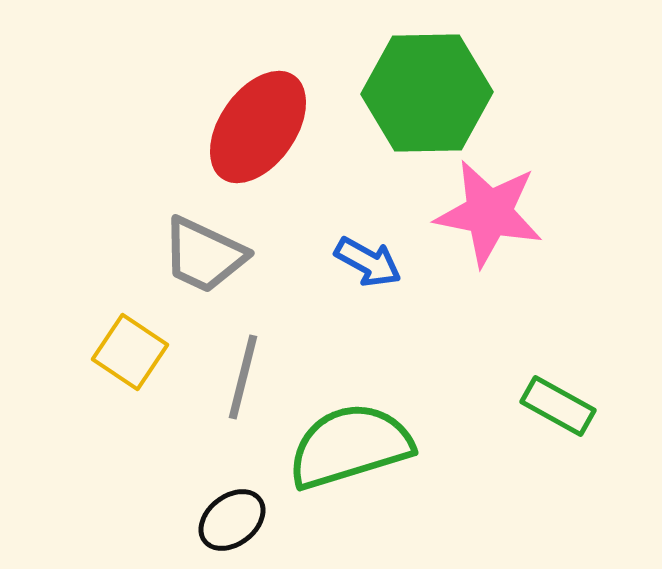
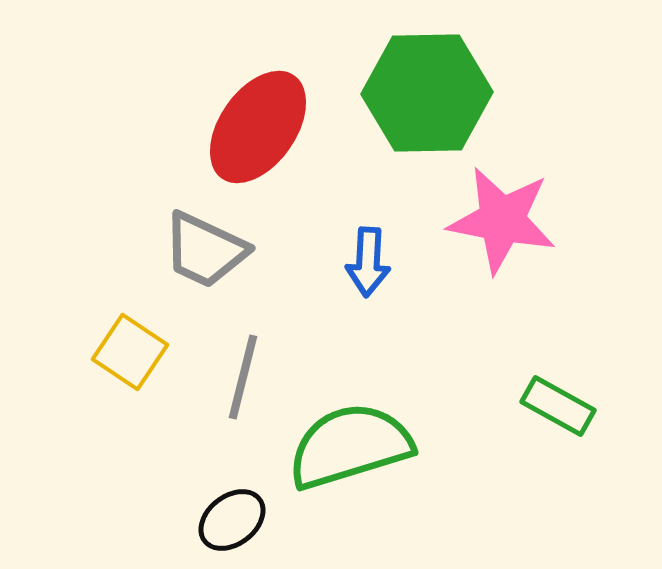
pink star: moved 13 px right, 7 px down
gray trapezoid: moved 1 px right, 5 px up
blue arrow: rotated 64 degrees clockwise
